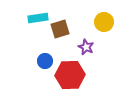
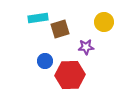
purple star: rotated 28 degrees counterclockwise
